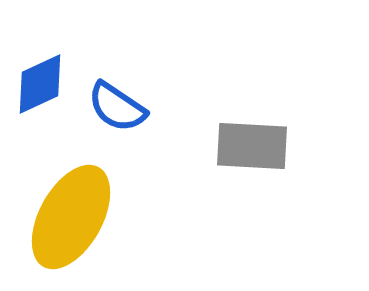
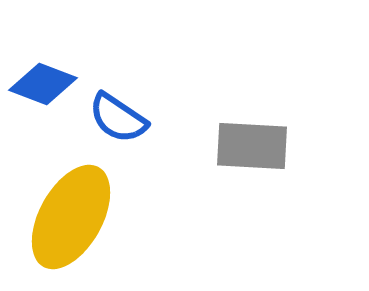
blue diamond: moved 3 px right; rotated 46 degrees clockwise
blue semicircle: moved 1 px right, 11 px down
